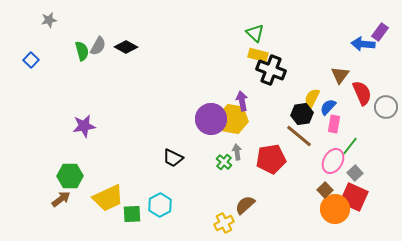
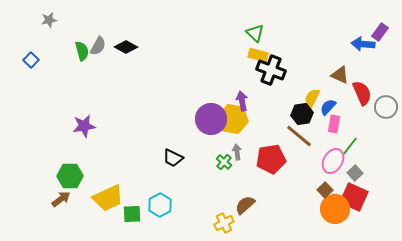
brown triangle: rotated 42 degrees counterclockwise
